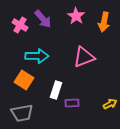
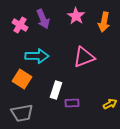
purple arrow: rotated 18 degrees clockwise
orange square: moved 2 px left, 1 px up
